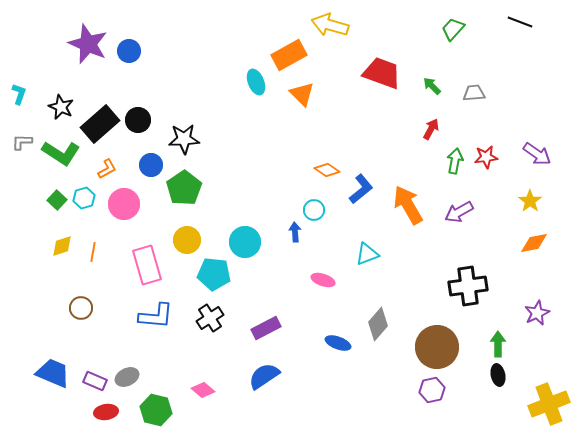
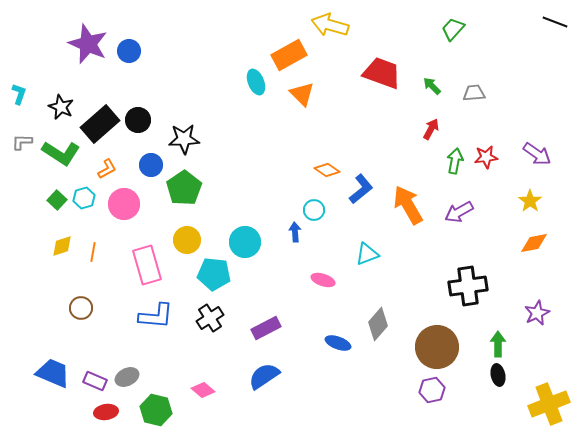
black line at (520, 22): moved 35 px right
